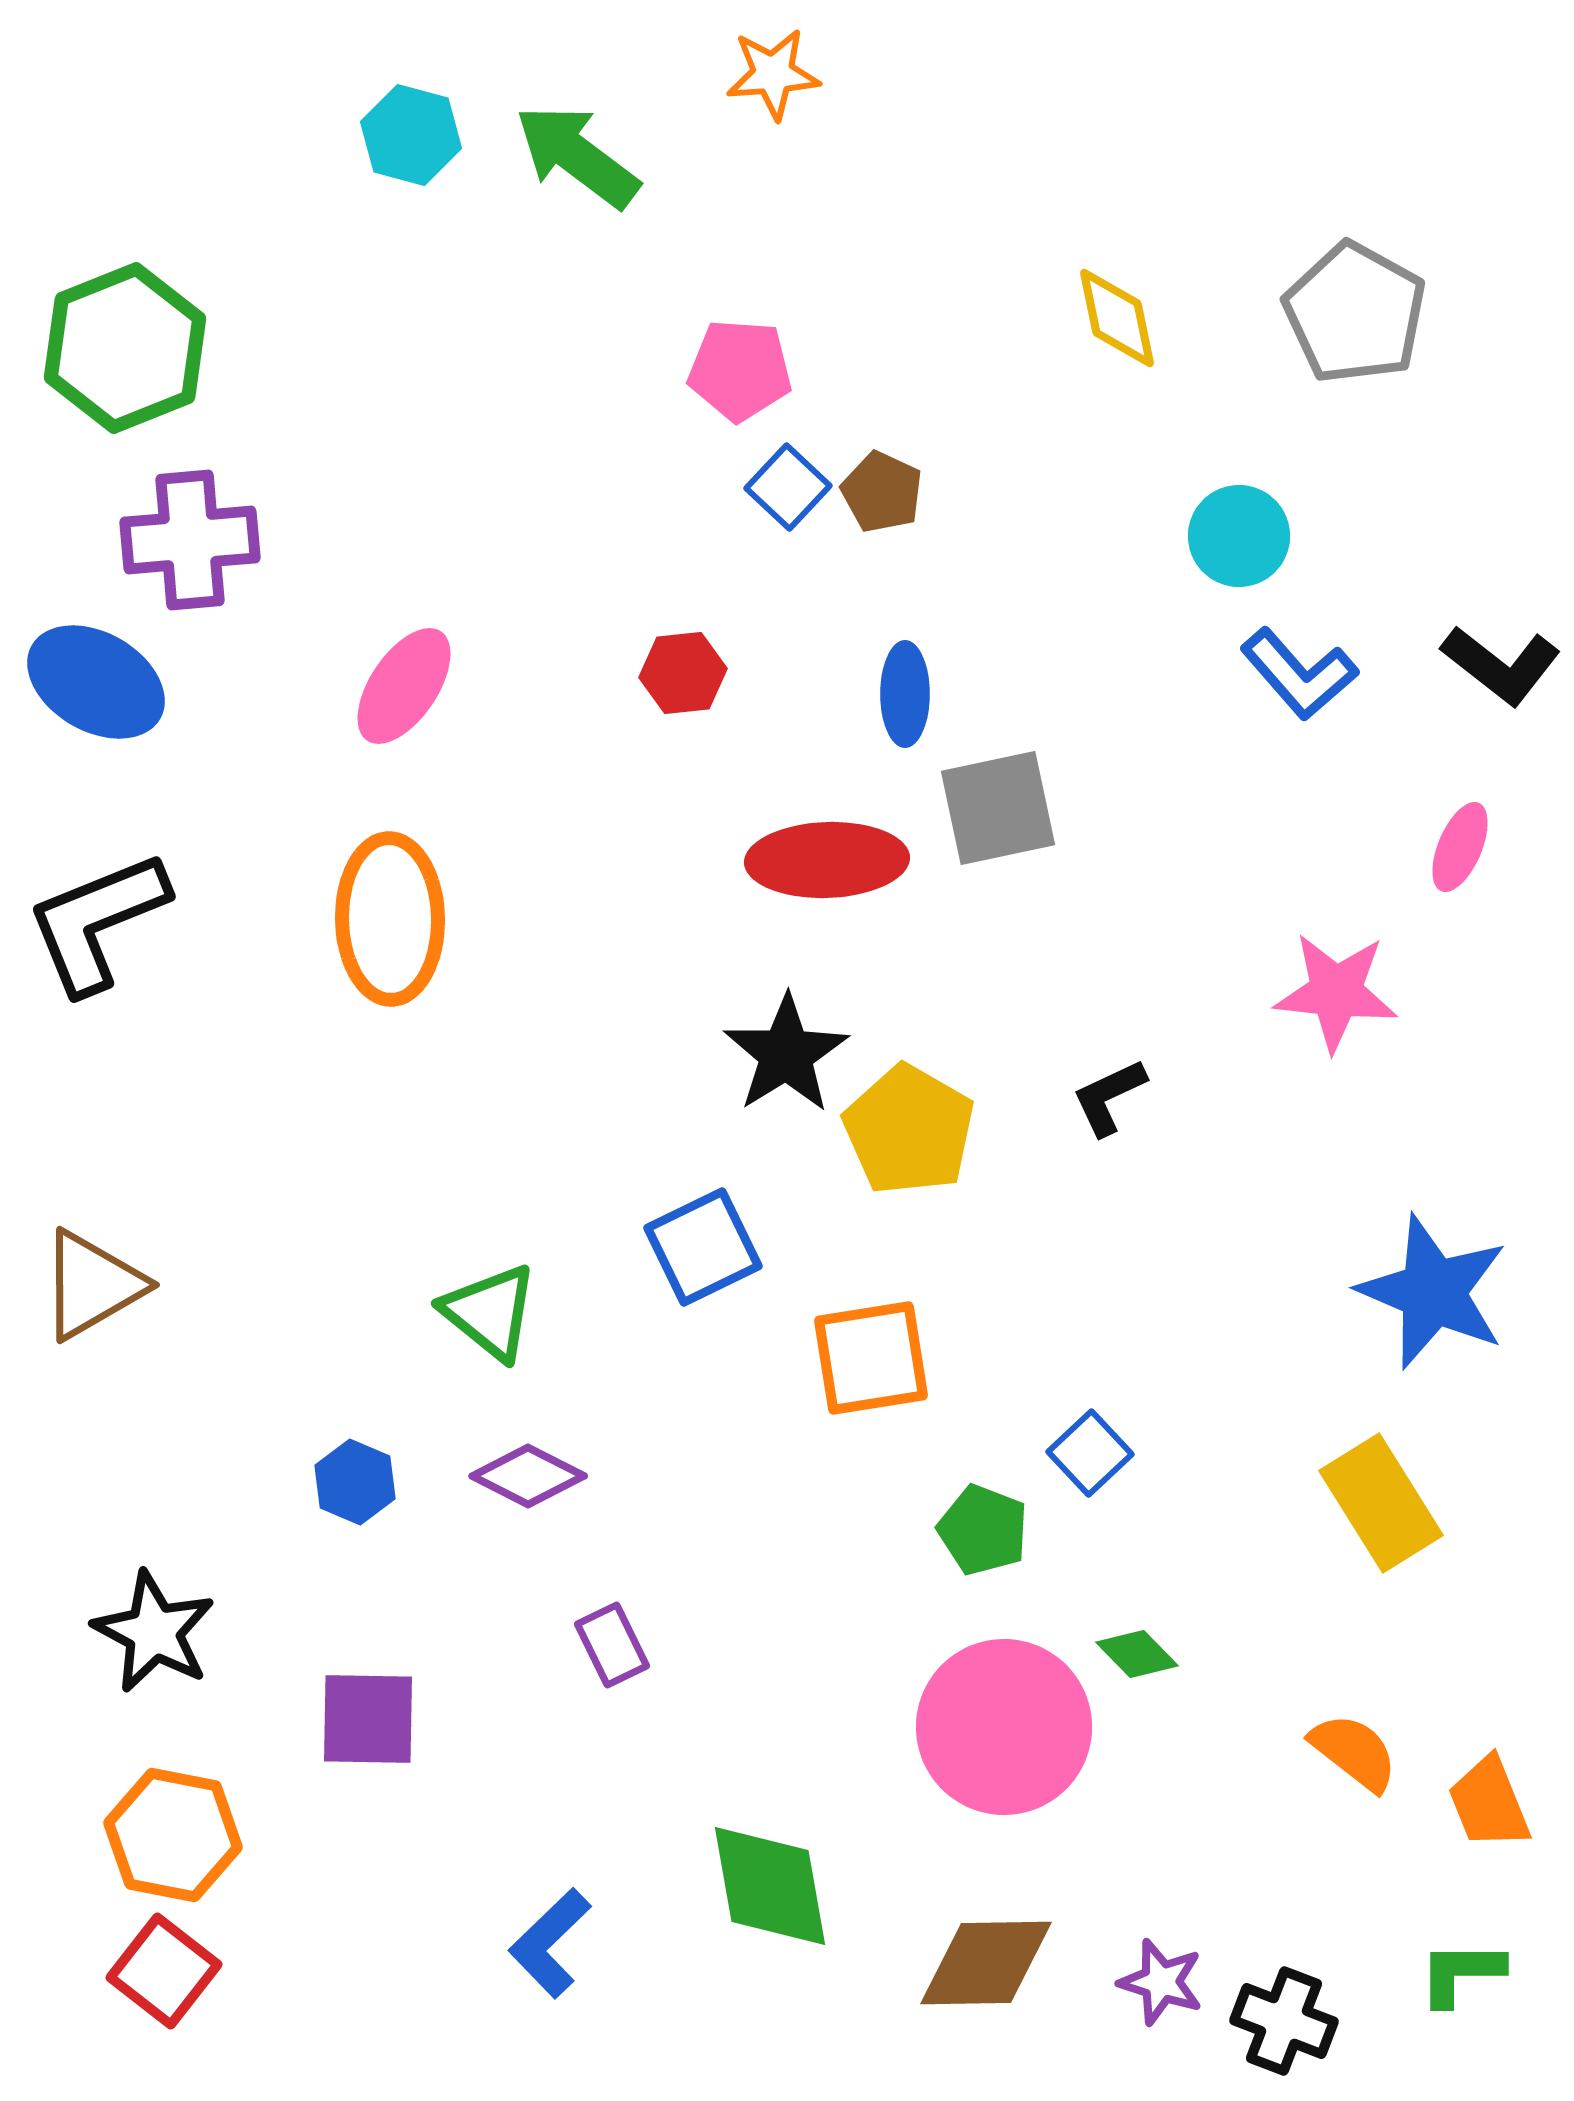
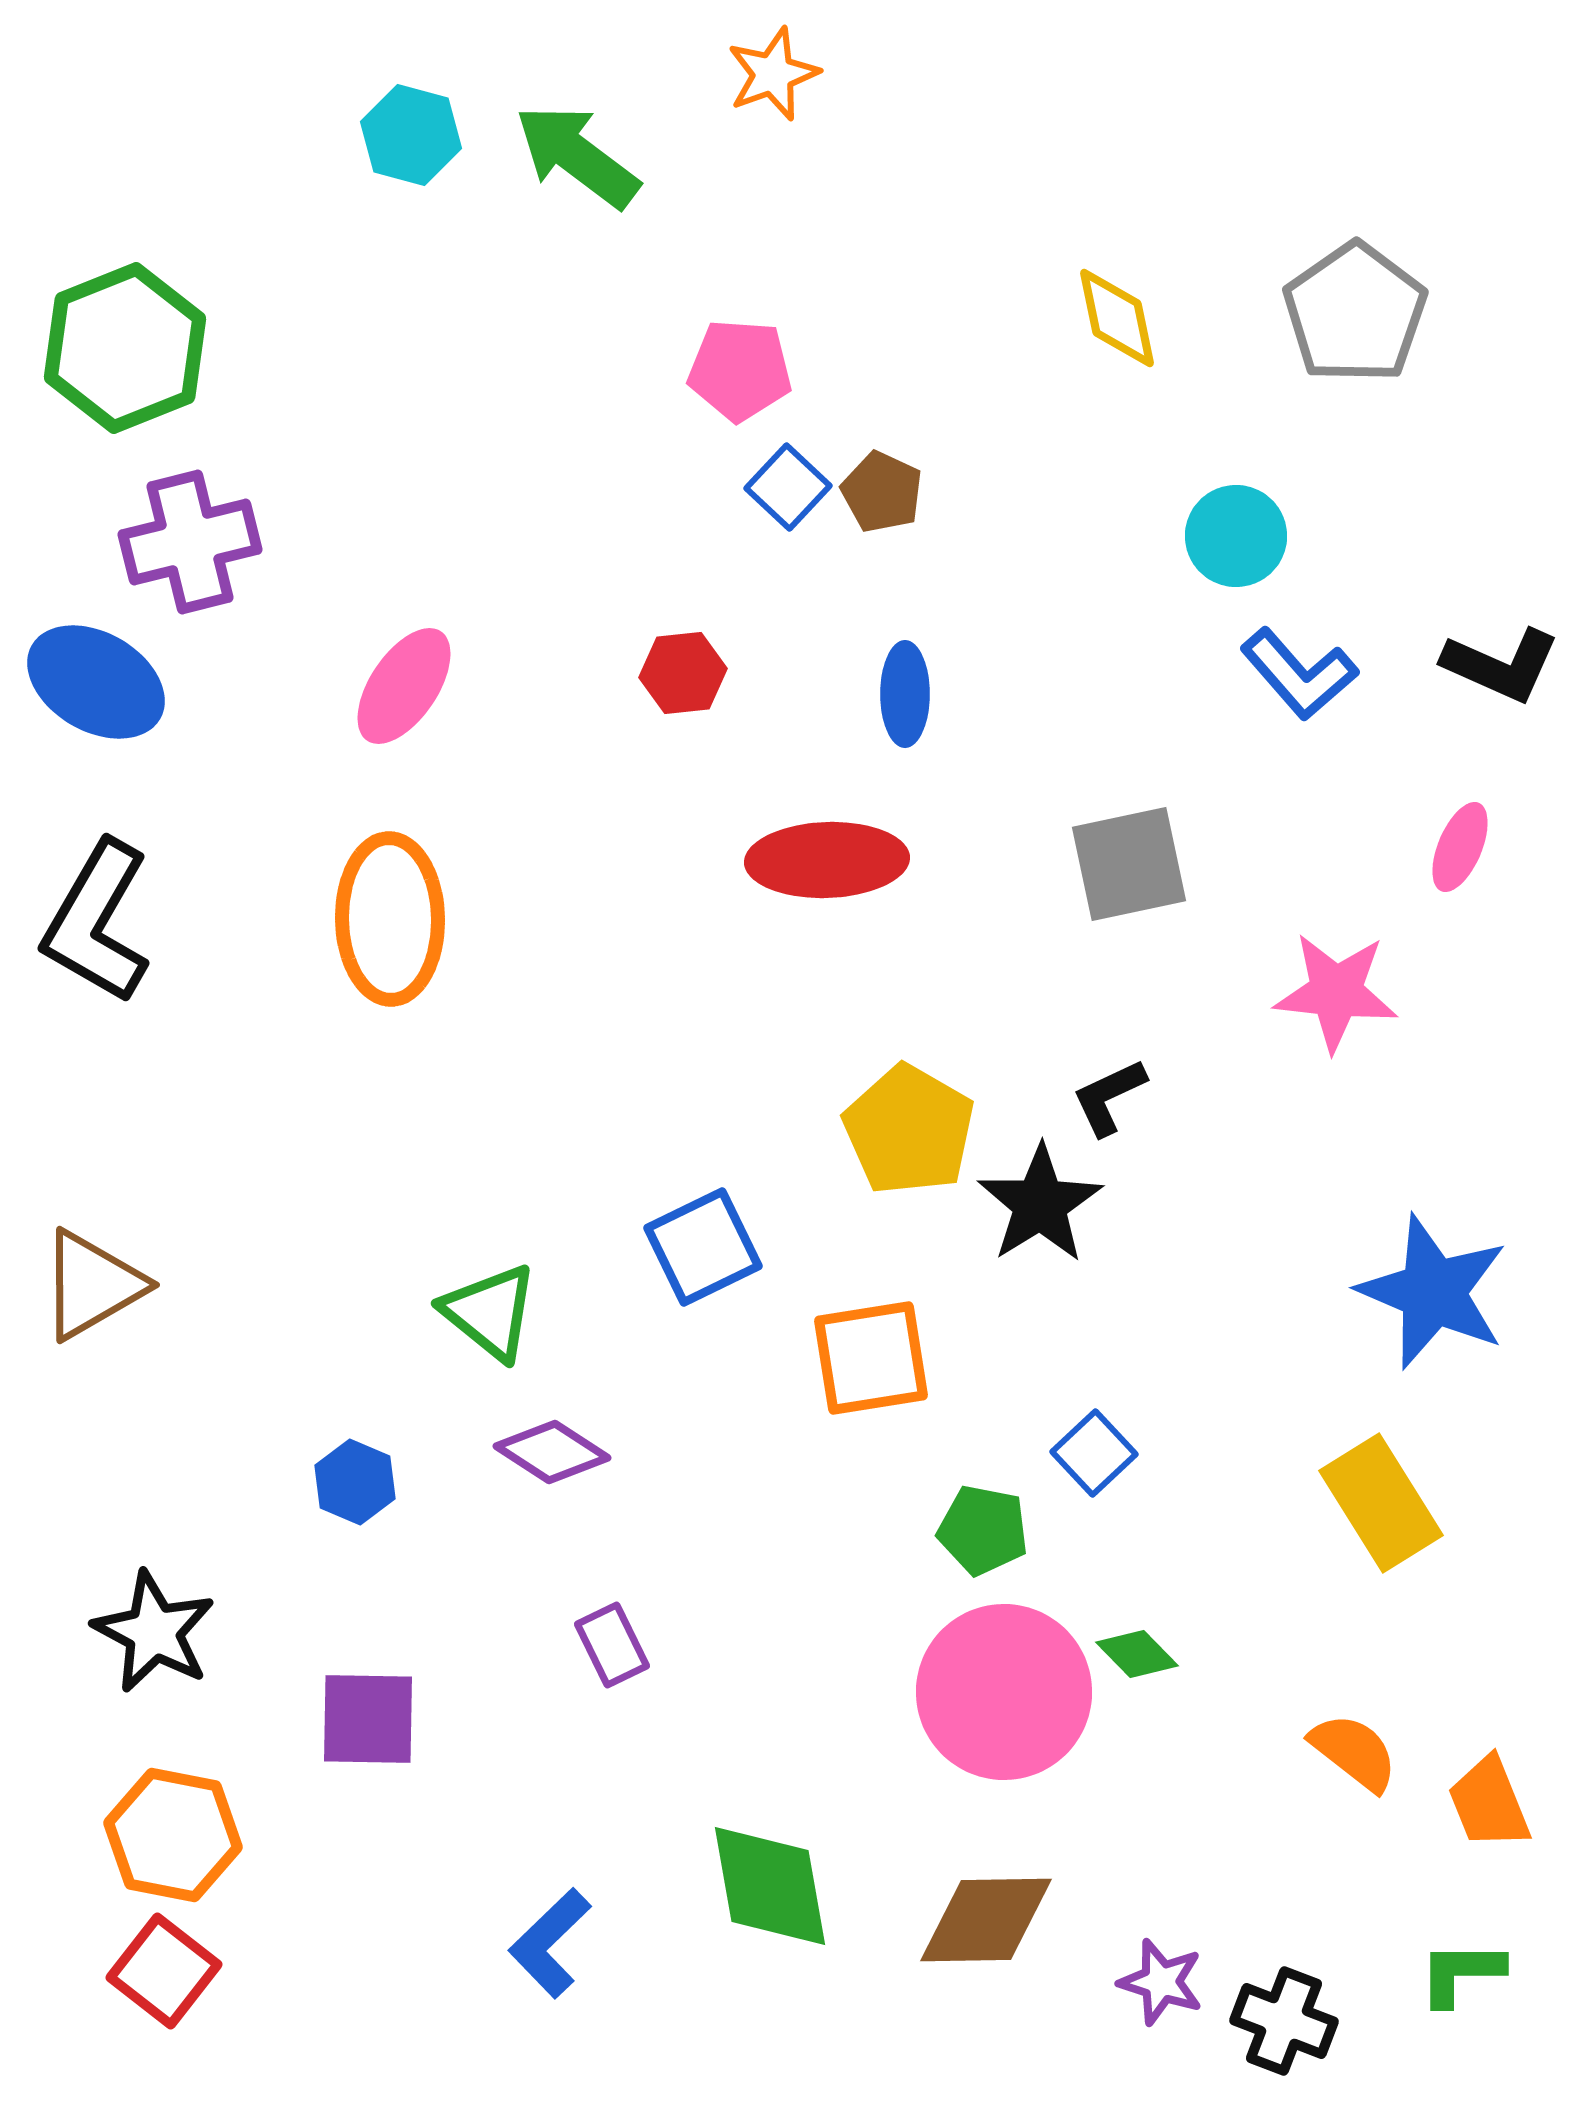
orange star at (773, 74): rotated 16 degrees counterclockwise
gray pentagon at (1355, 313): rotated 8 degrees clockwise
cyan circle at (1239, 536): moved 3 px left
purple cross at (190, 540): moved 2 px down; rotated 9 degrees counterclockwise
black L-shape at (1501, 665): rotated 14 degrees counterclockwise
gray square at (998, 808): moved 131 px right, 56 px down
black L-shape at (97, 922): rotated 38 degrees counterclockwise
black star at (786, 1054): moved 254 px right, 150 px down
blue square at (1090, 1453): moved 4 px right
purple diamond at (528, 1476): moved 24 px right, 24 px up; rotated 6 degrees clockwise
green pentagon at (983, 1530): rotated 10 degrees counterclockwise
pink circle at (1004, 1727): moved 35 px up
brown diamond at (986, 1963): moved 43 px up
